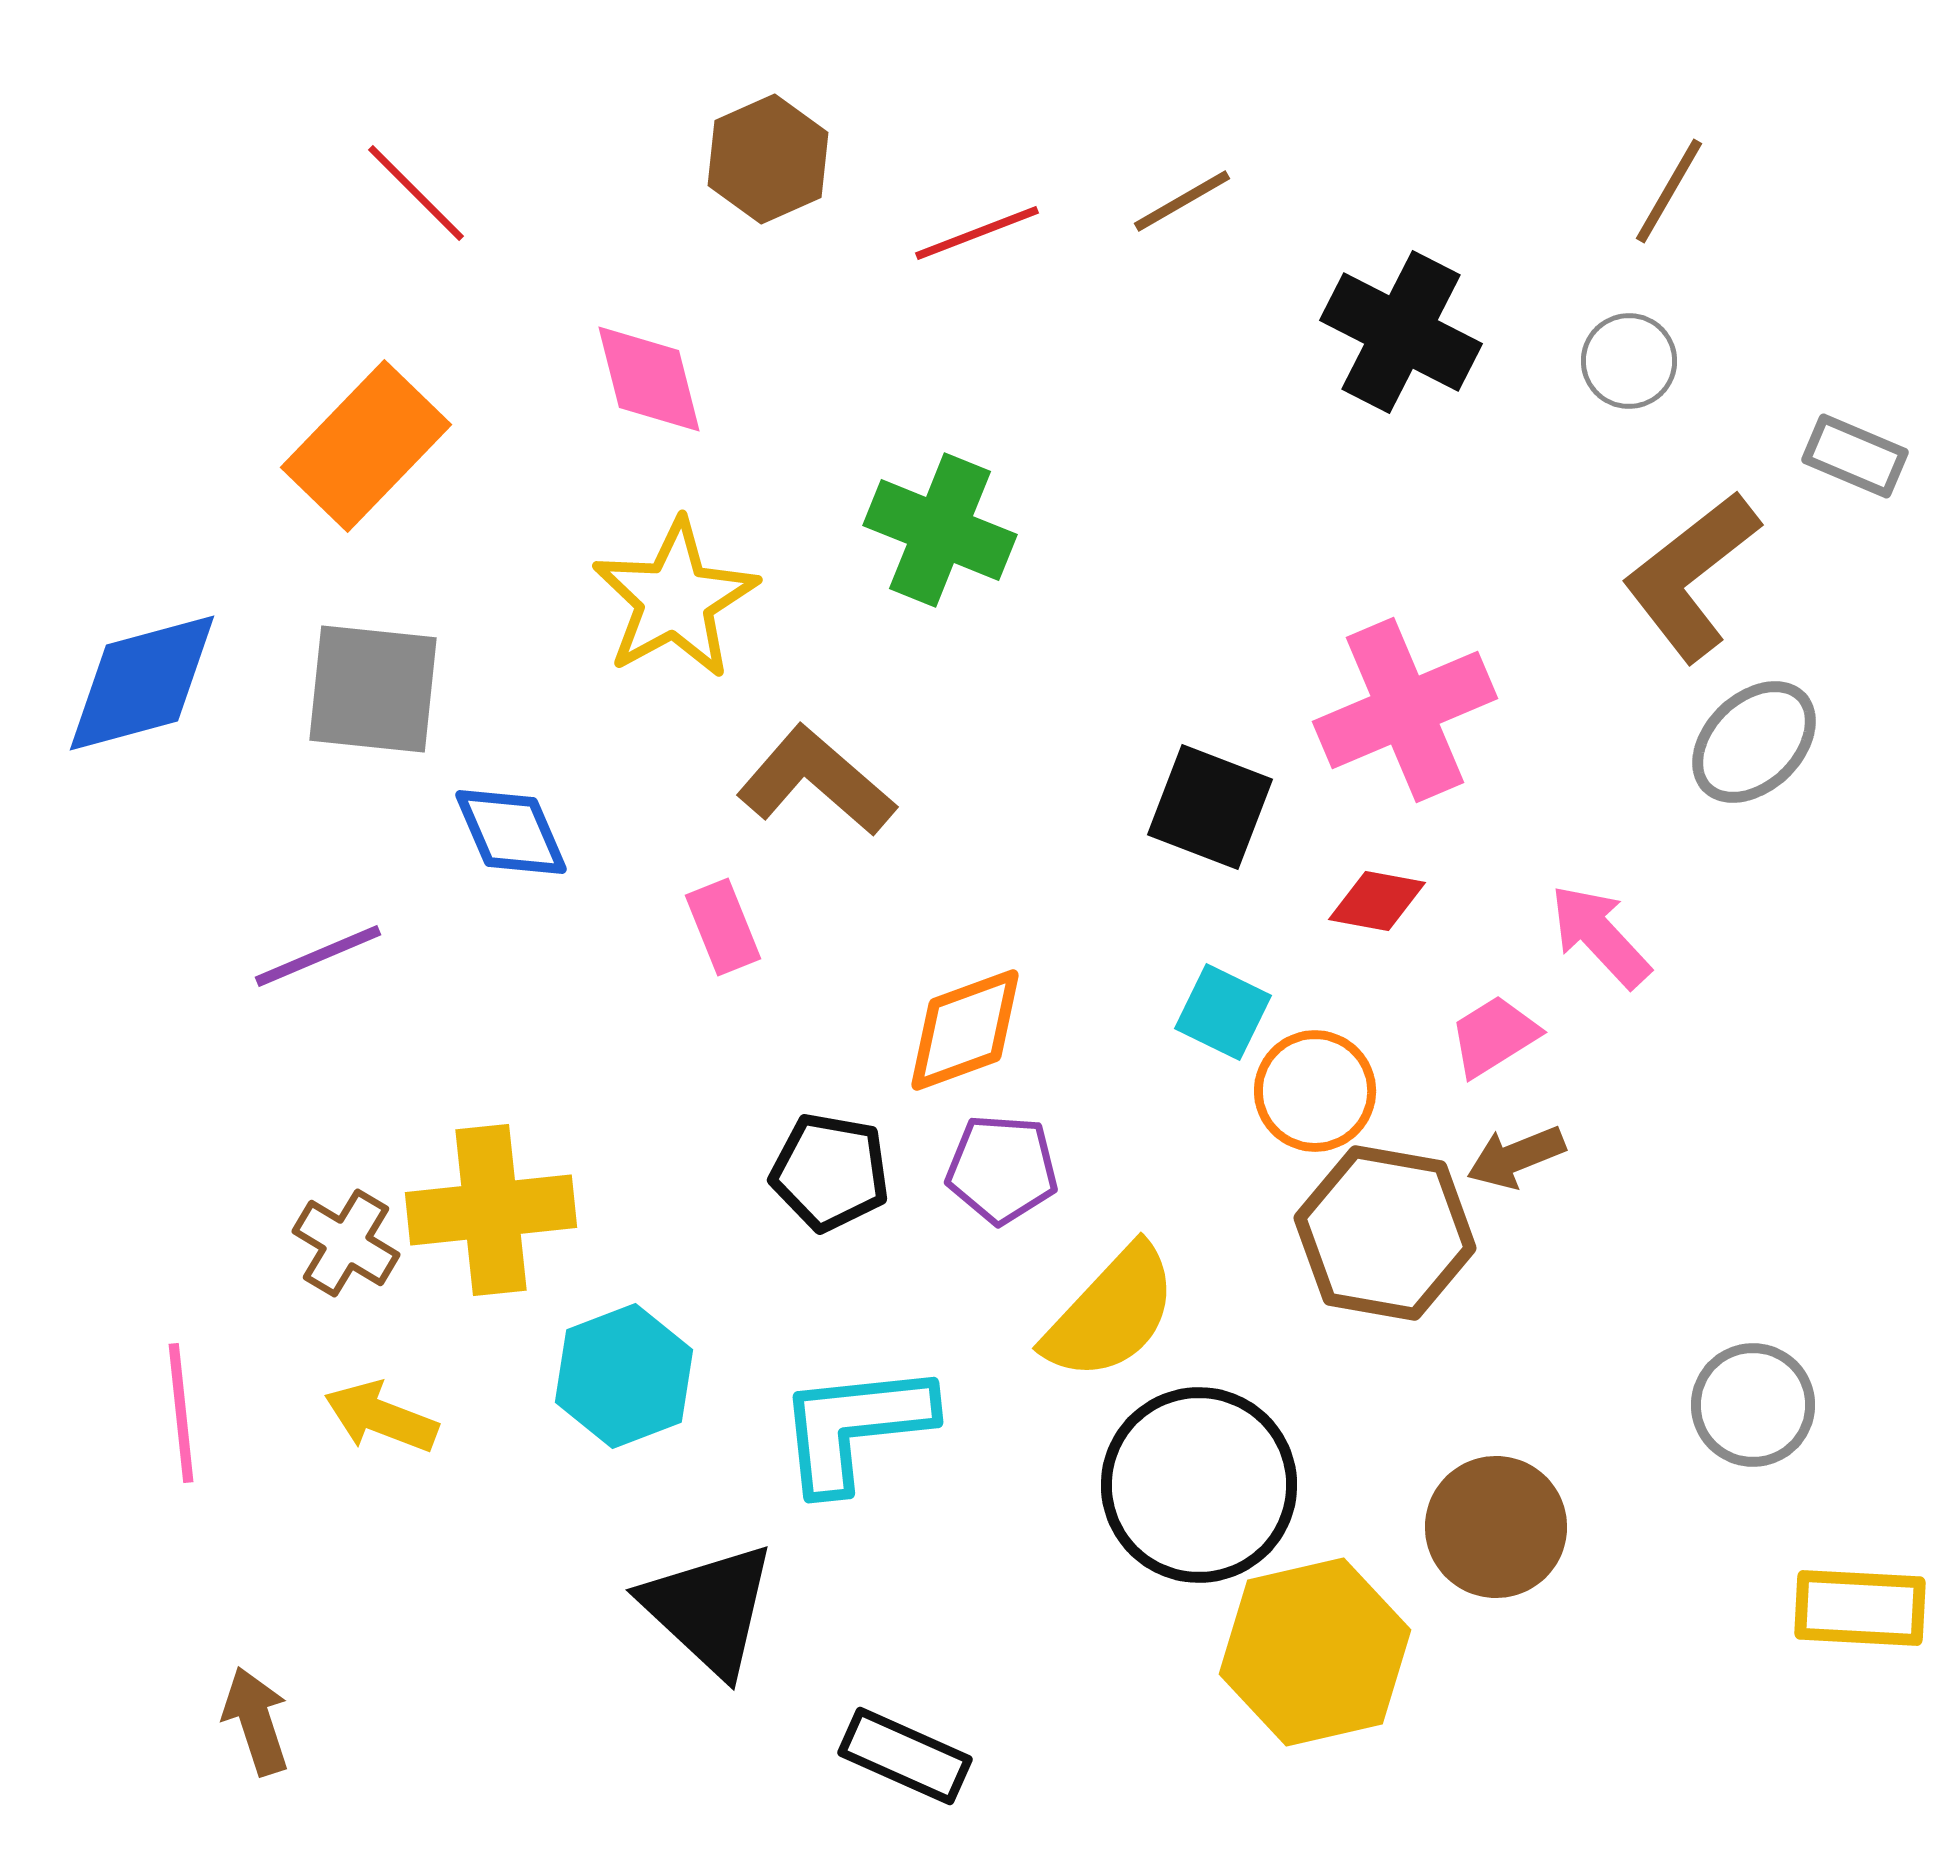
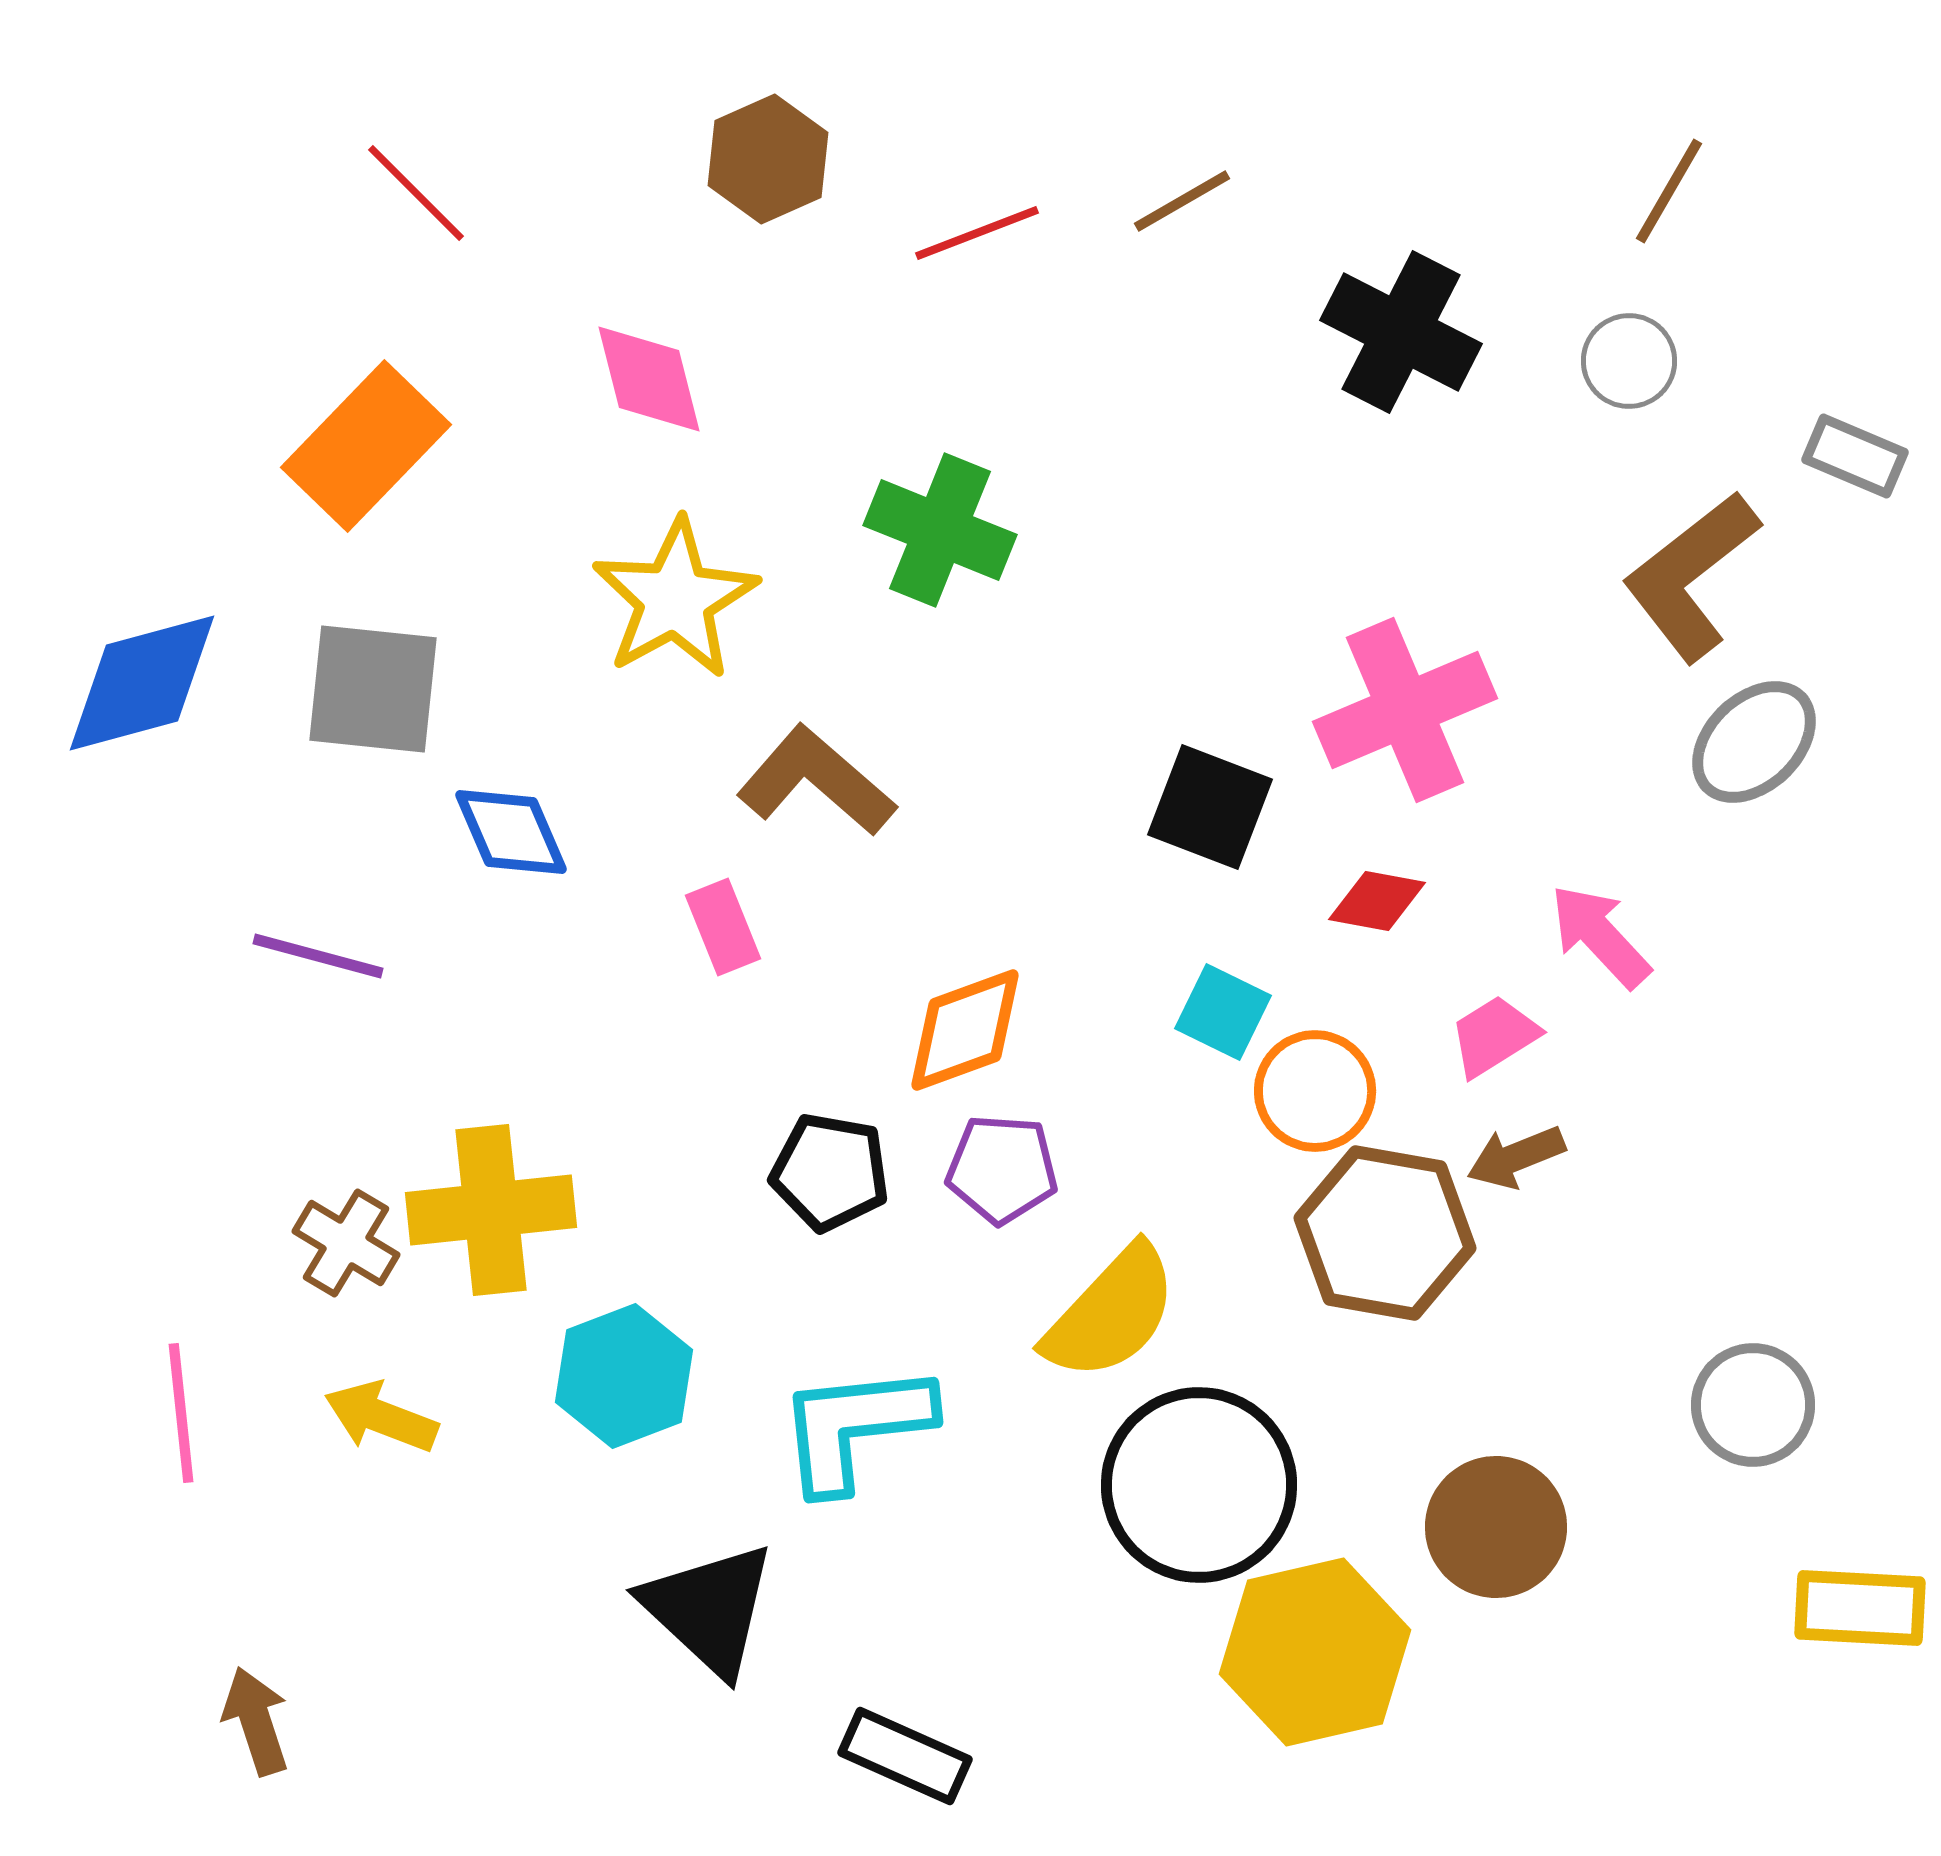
purple line at (318, 956): rotated 38 degrees clockwise
